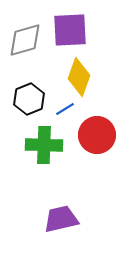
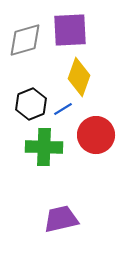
black hexagon: moved 2 px right, 5 px down
blue line: moved 2 px left
red circle: moved 1 px left
green cross: moved 2 px down
